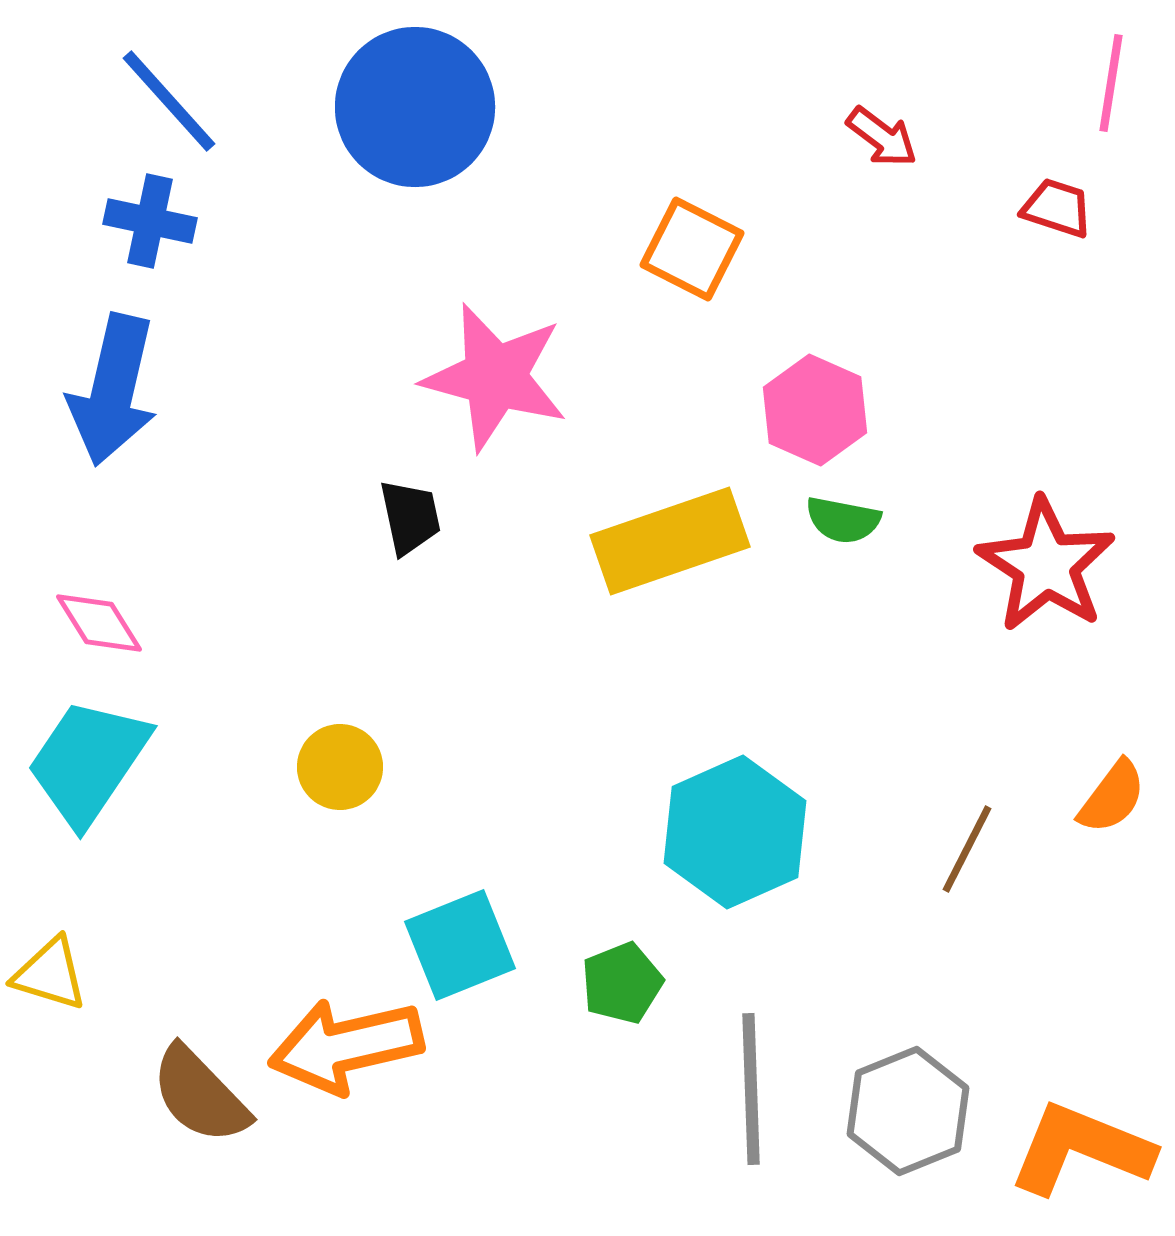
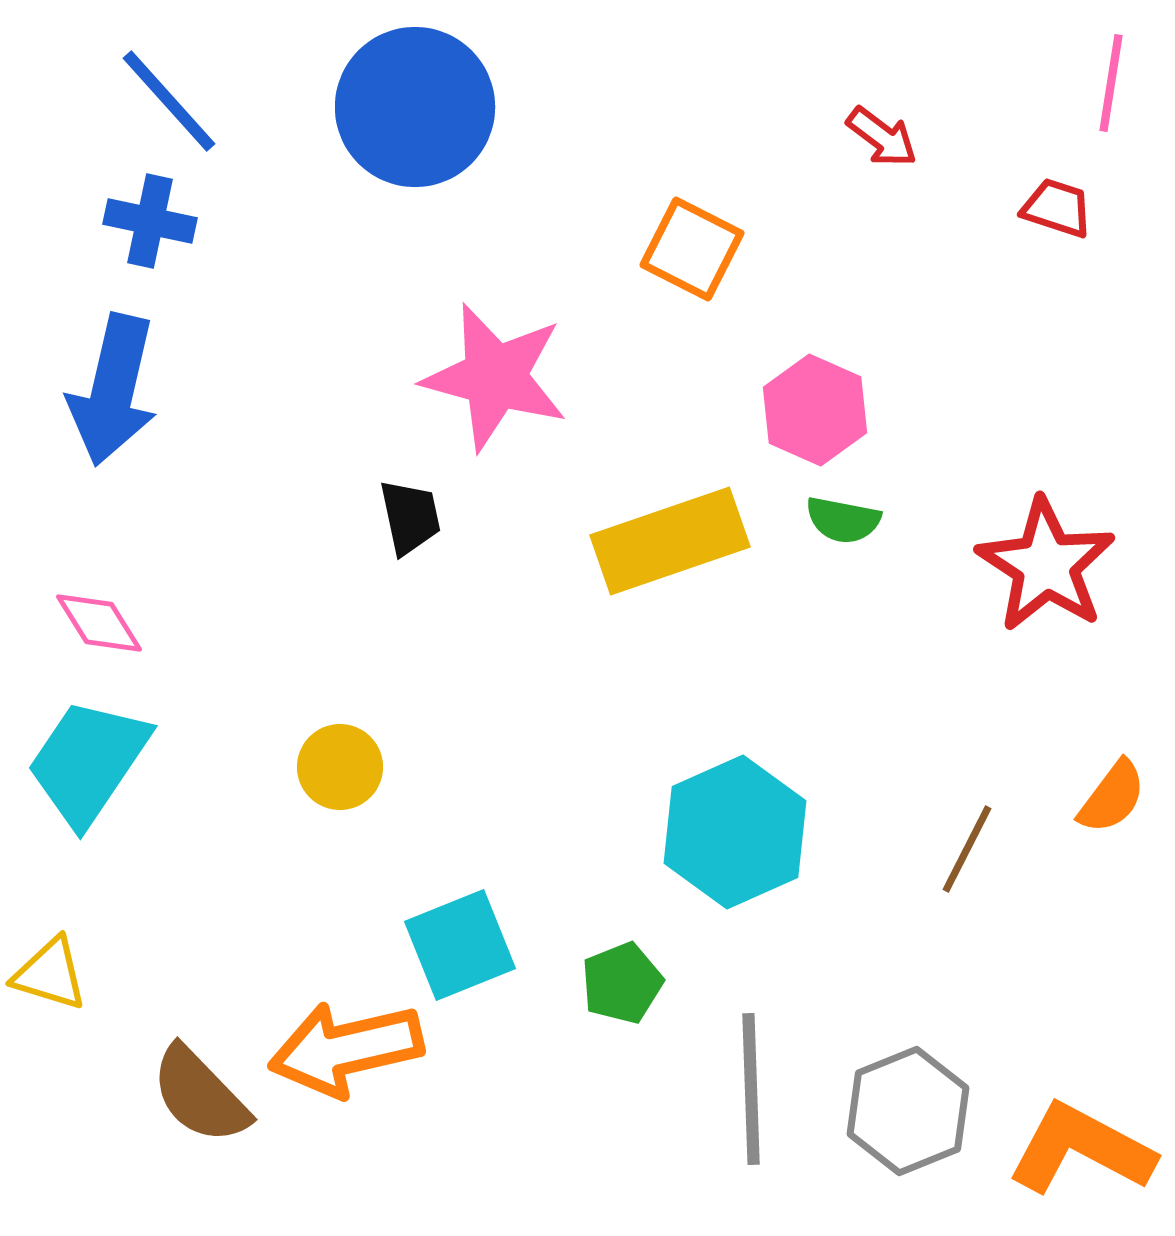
orange arrow: moved 3 px down
orange L-shape: rotated 6 degrees clockwise
